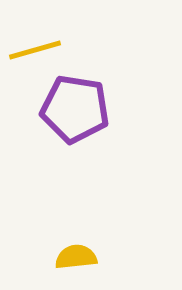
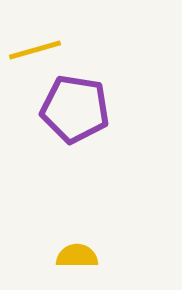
yellow semicircle: moved 1 px right, 1 px up; rotated 6 degrees clockwise
